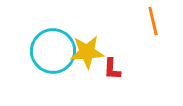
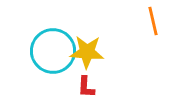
yellow star: rotated 8 degrees clockwise
red L-shape: moved 26 px left, 18 px down
